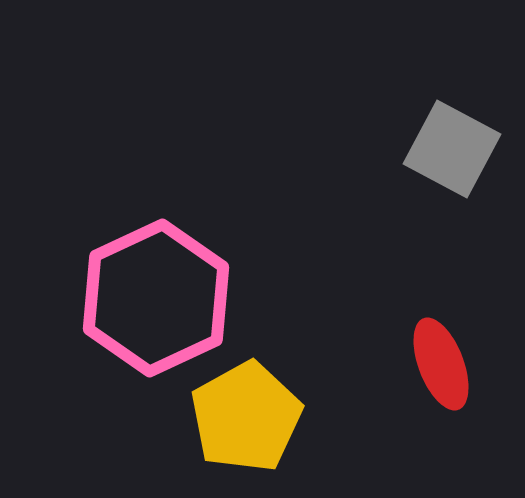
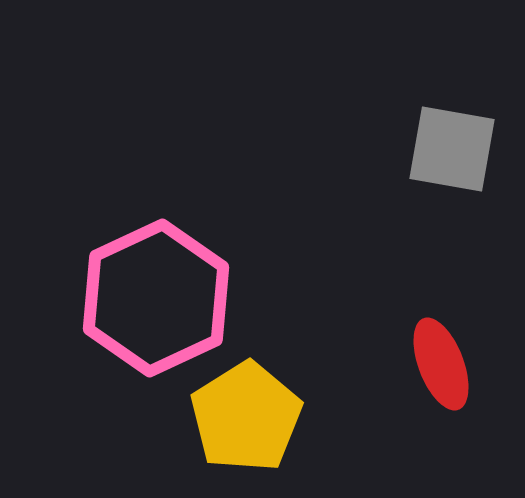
gray square: rotated 18 degrees counterclockwise
yellow pentagon: rotated 3 degrees counterclockwise
